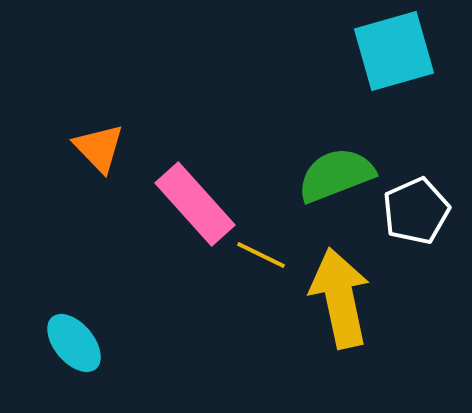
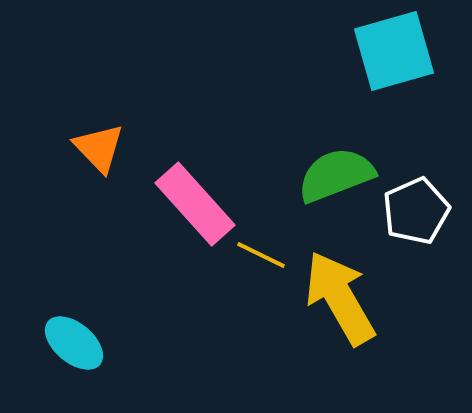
yellow arrow: rotated 18 degrees counterclockwise
cyan ellipse: rotated 10 degrees counterclockwise
